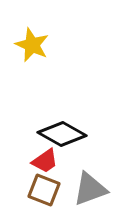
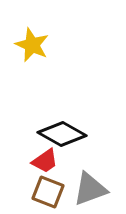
brown square: moved 4 px right, 2 px down
